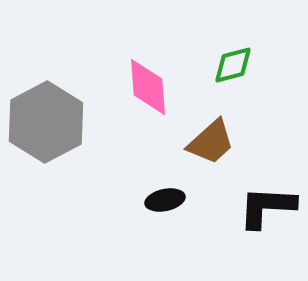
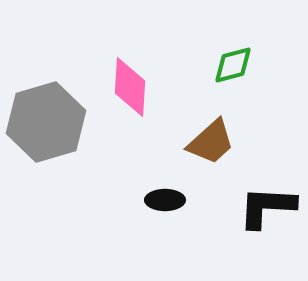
pink diamond: moved 18 px left; rotated 8 degrees clockwise
gray hexagon: rotated 12 degrees clockwise
black ellipse: rotated 12 degrees clockwise
